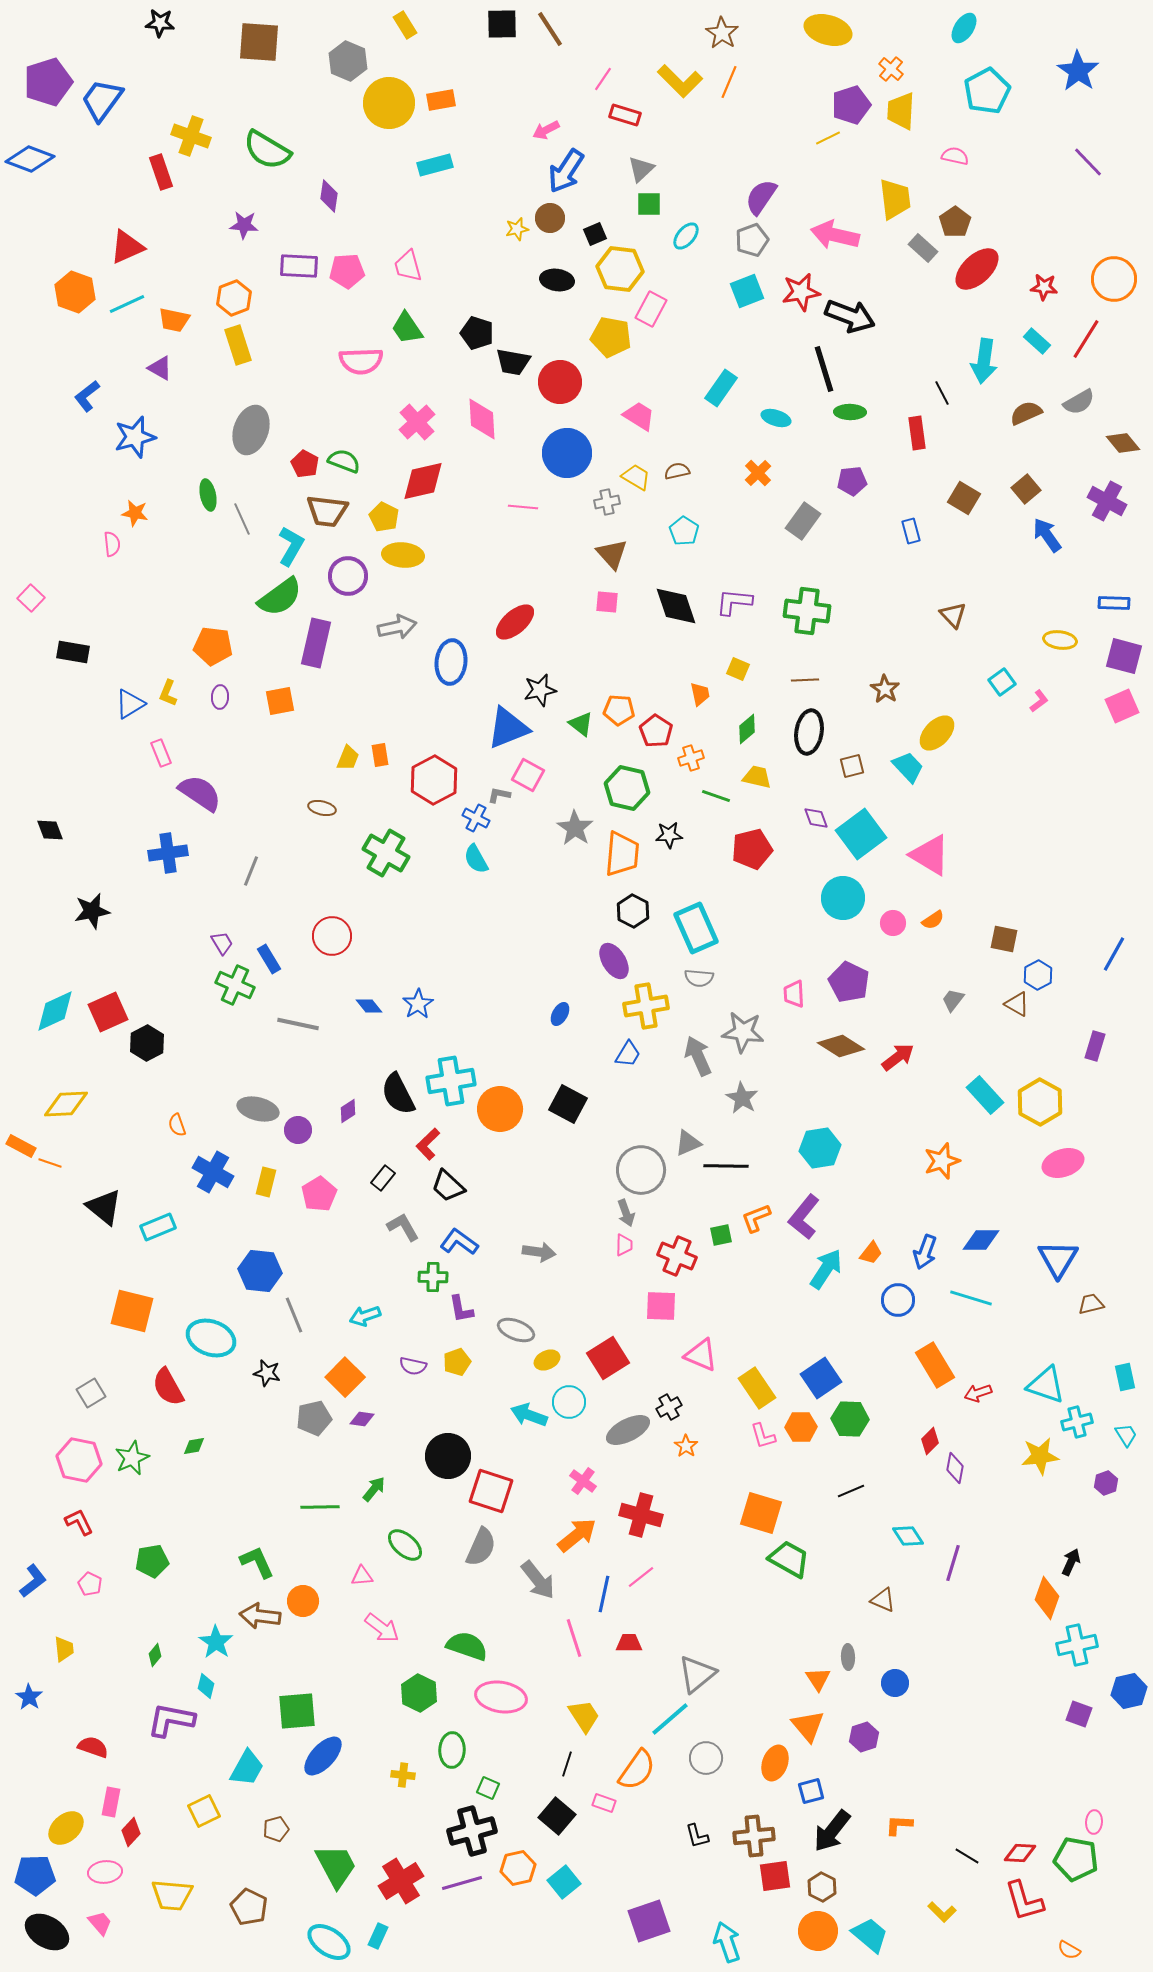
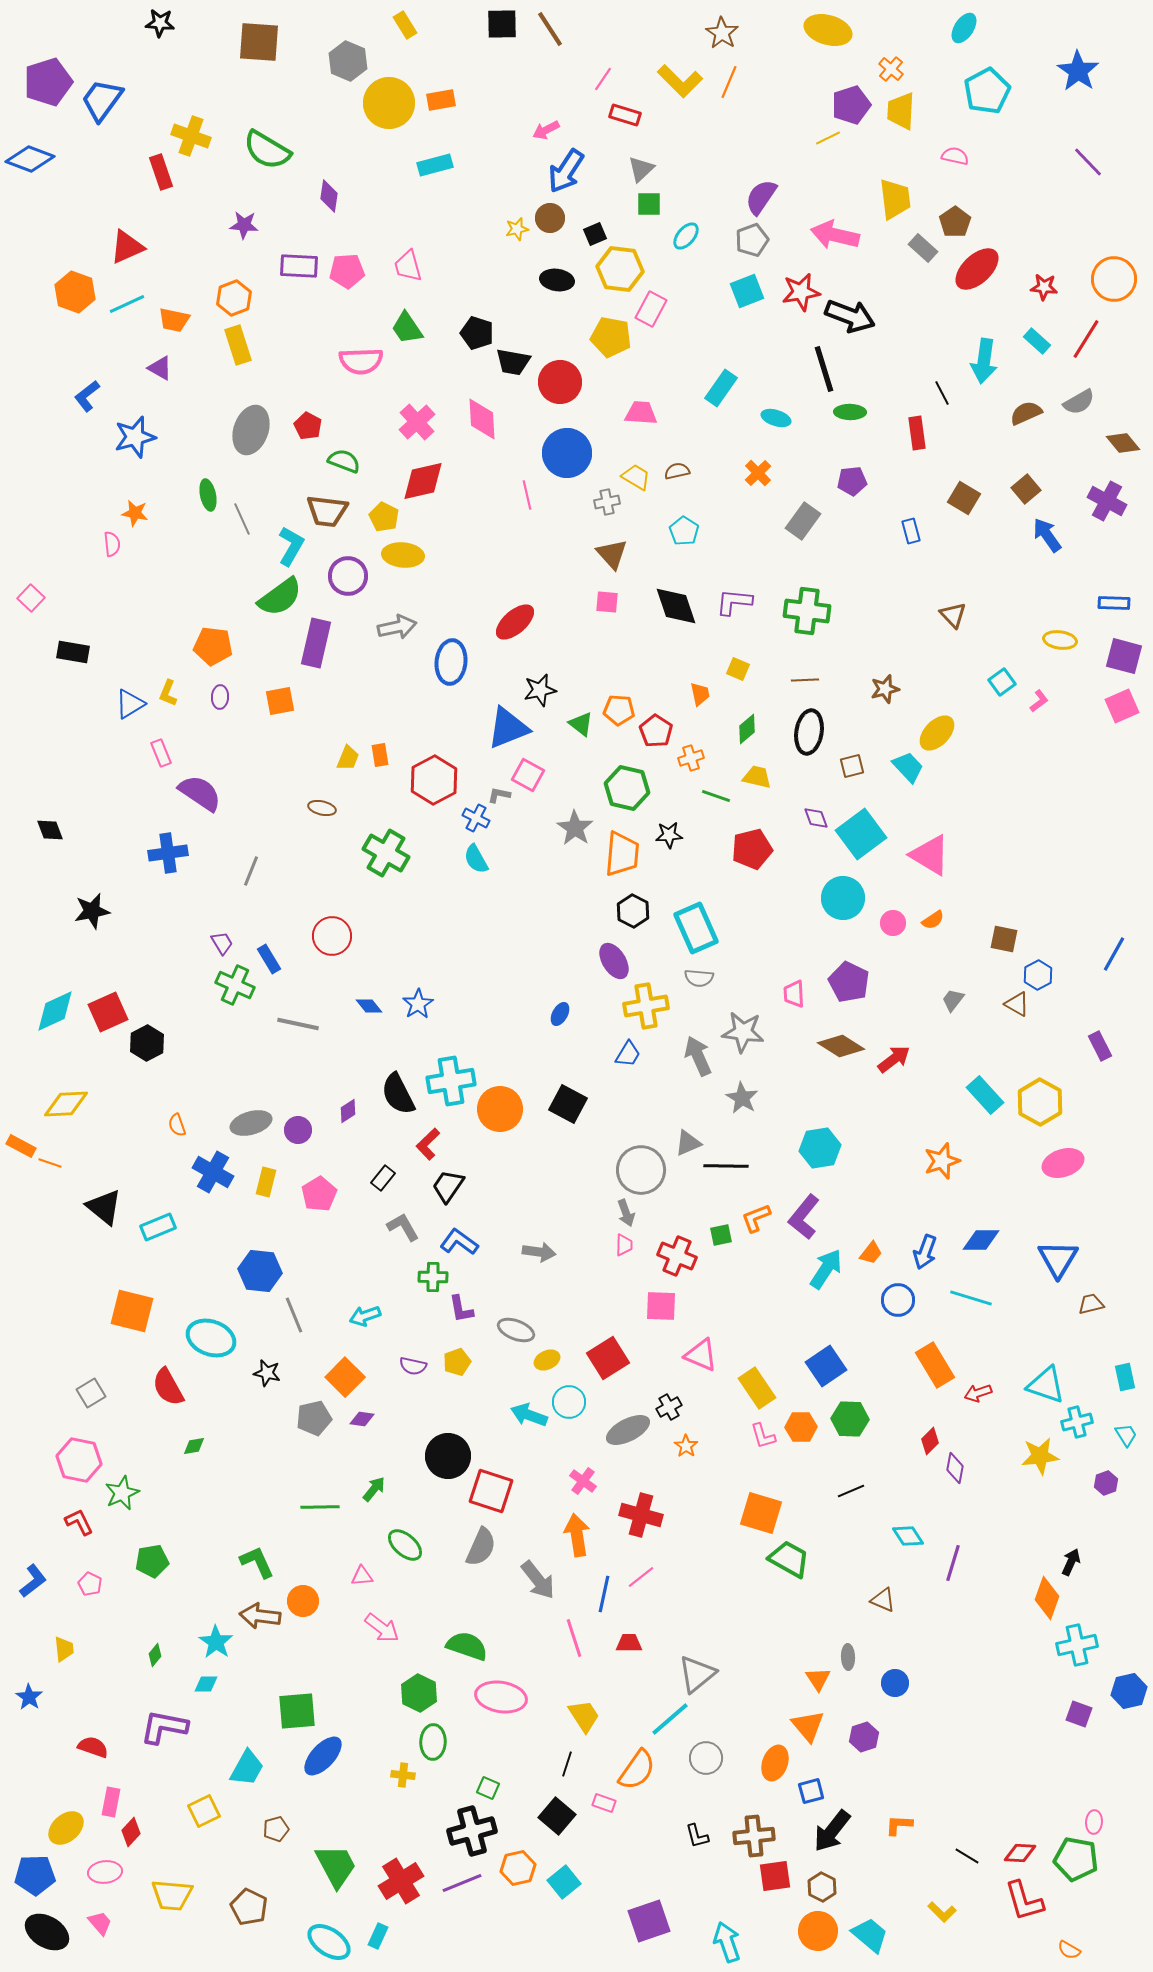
pink trapezoid at (639, 416): moved 2 px right, 3 px up; rotated 28 degrees counterclockwise
red pentagon at (305, 464): moved 3 px right, 38 px up
pink line at (523, 507): moved 4 px right, 12 px up; rotated 72 degrees clockwise
brown star at (885, 689): rotated 24 degrees clockwise
purple rectangle at (1095, 1046): moved 5 px right; rotated 44 degrees counterclockwise
red arrow at (898, 1057): moved 4 px left, 2 px down
gray ellipse at (258, 1109): moved 7 px left, 14 px down; rotated 30 degrees counterclockwise
black trapezoid at (448, 1186): rotated 81 degrees clockwise
blue square at (821, 1378): moved 5 px right, 12 px up
green star at (132, 1458): moved 10 px left, 35 px down
orange arrow at (577, 1535): rotated 60 degrees counterclockwise
cyan diamond at (206, 1686): moved 2 px up; rotated 75 degrees clockwise
purple L-shape at (171, 1720): moved 7 px left, 7 px down
green ellipse at (452, 1750): moved 19 px left, 8 px up
purple line at (462, 1883): rotated 6 degrees counterclockwise
